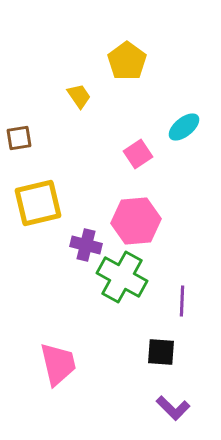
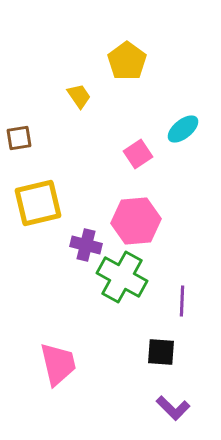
cyan ellipse: moved 1 px left, 2 px down
